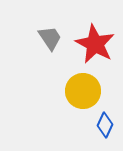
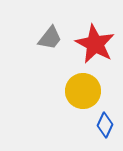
gray trapezoid: rotated 72 degrees clockwise
